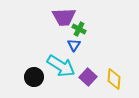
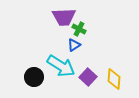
blue triangle: rotated 24 degrees clockwise
